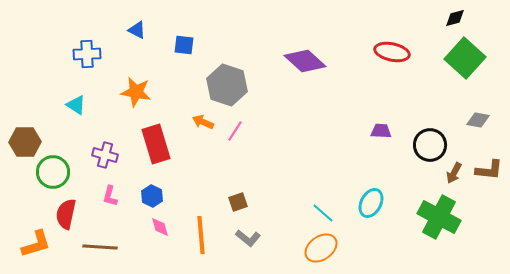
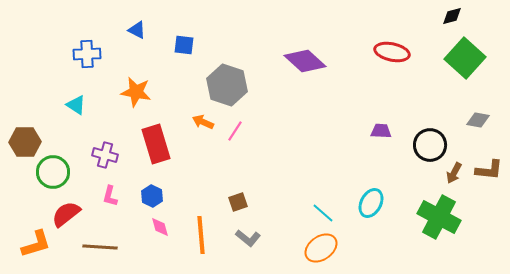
black diamond: moved 3 px left, 2 px up
red semicircle: rotated 40 degrees clockwise
